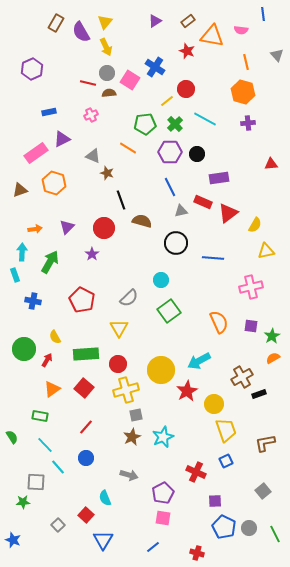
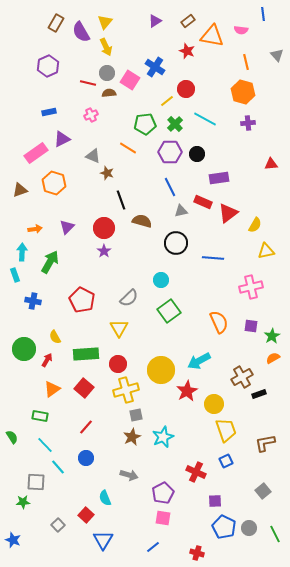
purple hexagon at (32, 69): moved 16 px right, 3 px up
purple star at (92, 254): moved 12 px right, 3 px up
